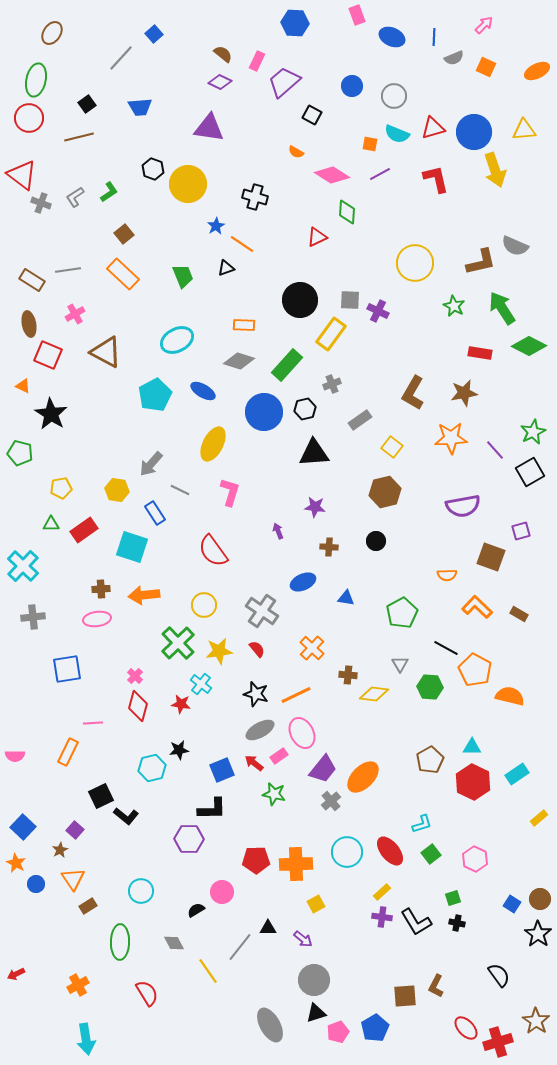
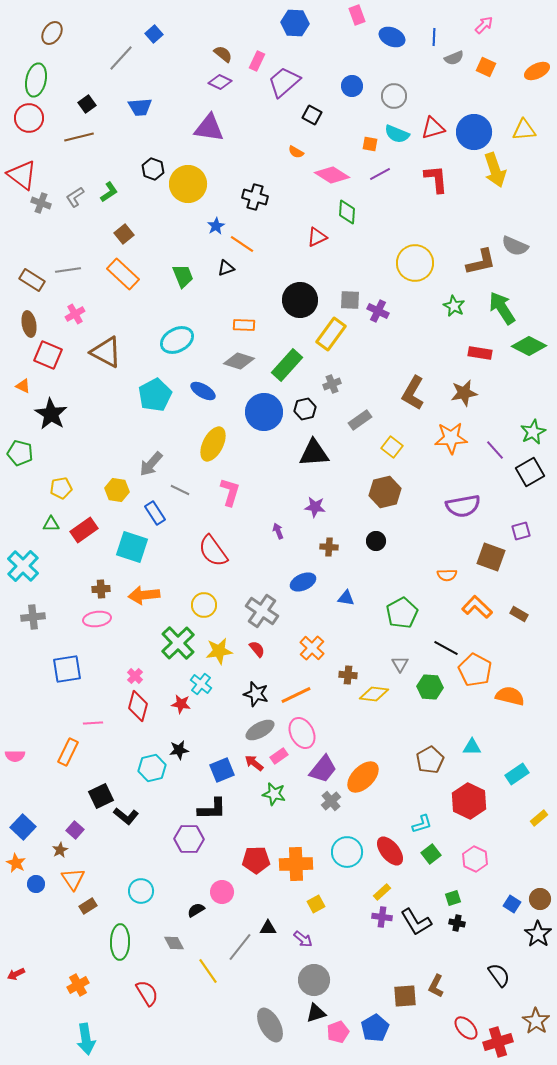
red L-shape at (436, 179): rotated 8 degrees clockwise
red hexagon at (473, 782): moved 4 px left, 19 px down
